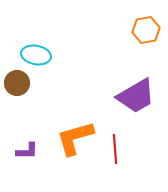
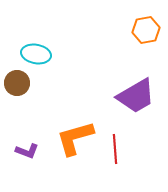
cyan ellipse: moved 1 px up
purple L-shape: rotated 20 degrees clockwise
